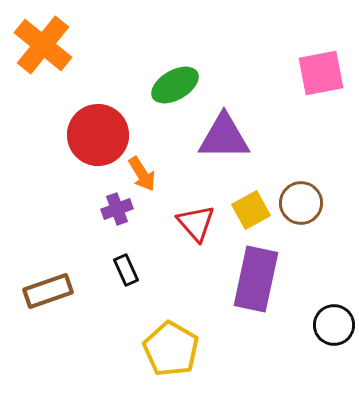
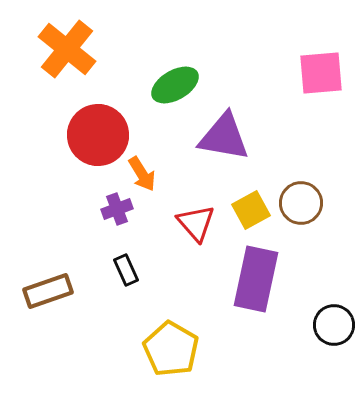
orange cross: moved 24 px right, 4 px down
pink square: rotated 6 degrees clockwise
purple triangle: rotated 10 degrees clockwise
